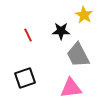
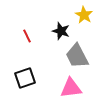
black star: rotated 18 degrees clockwise
red line: moved 1 px left, 1 px down
gray trapezoid: moved 1 px left, 1 px down
